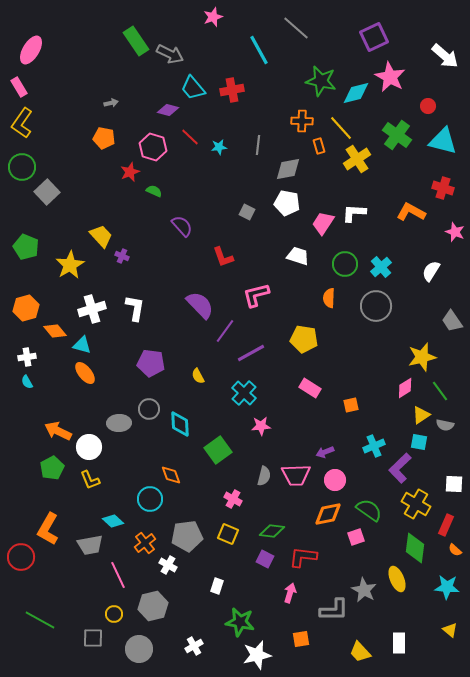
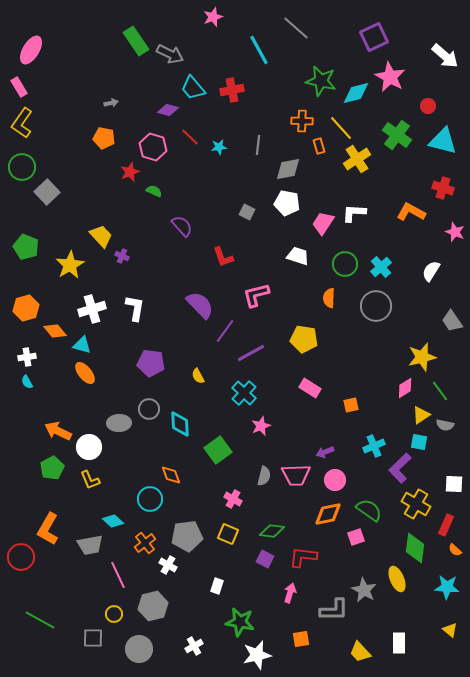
pink star at (261, 426): rotated 18 degrees counterclockwise
